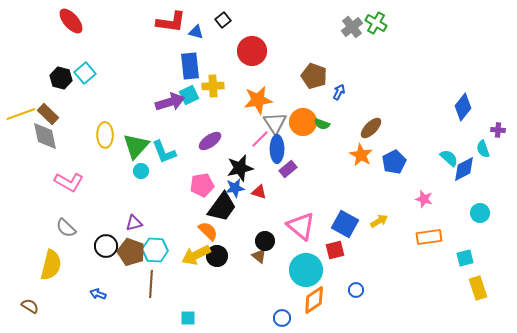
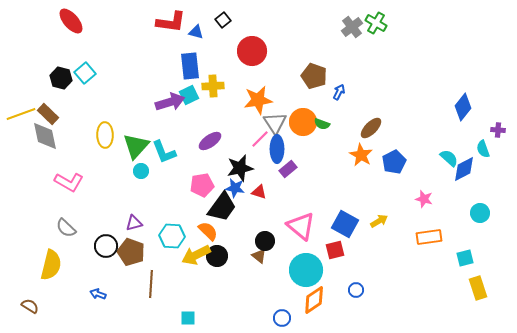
blue star at (235, 188): rotated 18 degrees clockwise
cyan hexagon at (155, 250): moved 17 px right, 14 px up
